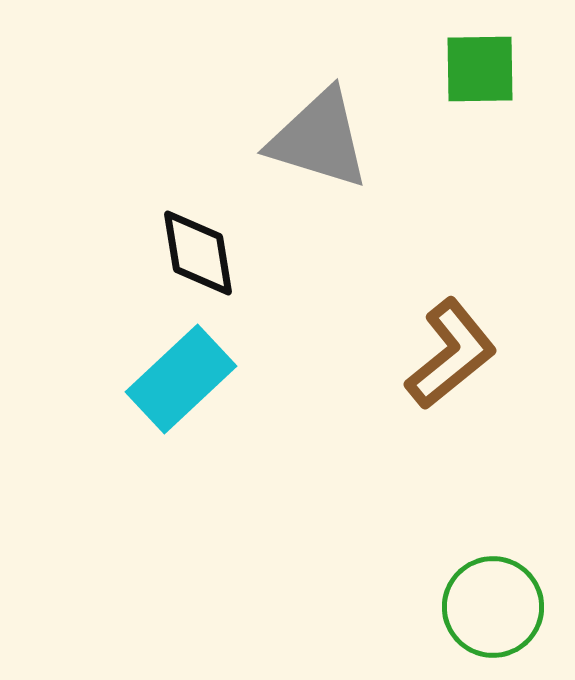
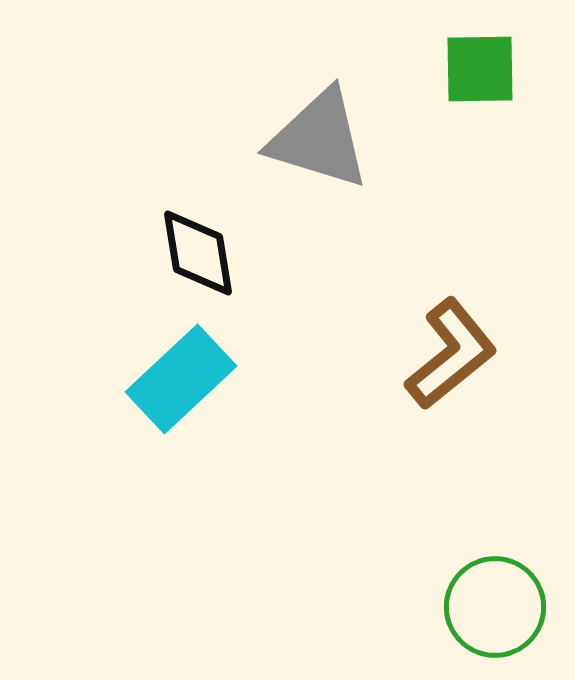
green circle: moved 2 px right
